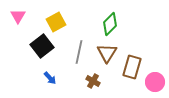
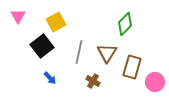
green diamond: moved 15 px right
